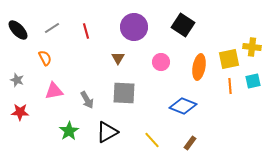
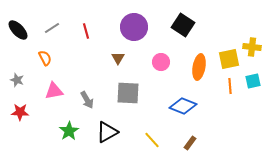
gray square: moved 4 px right
